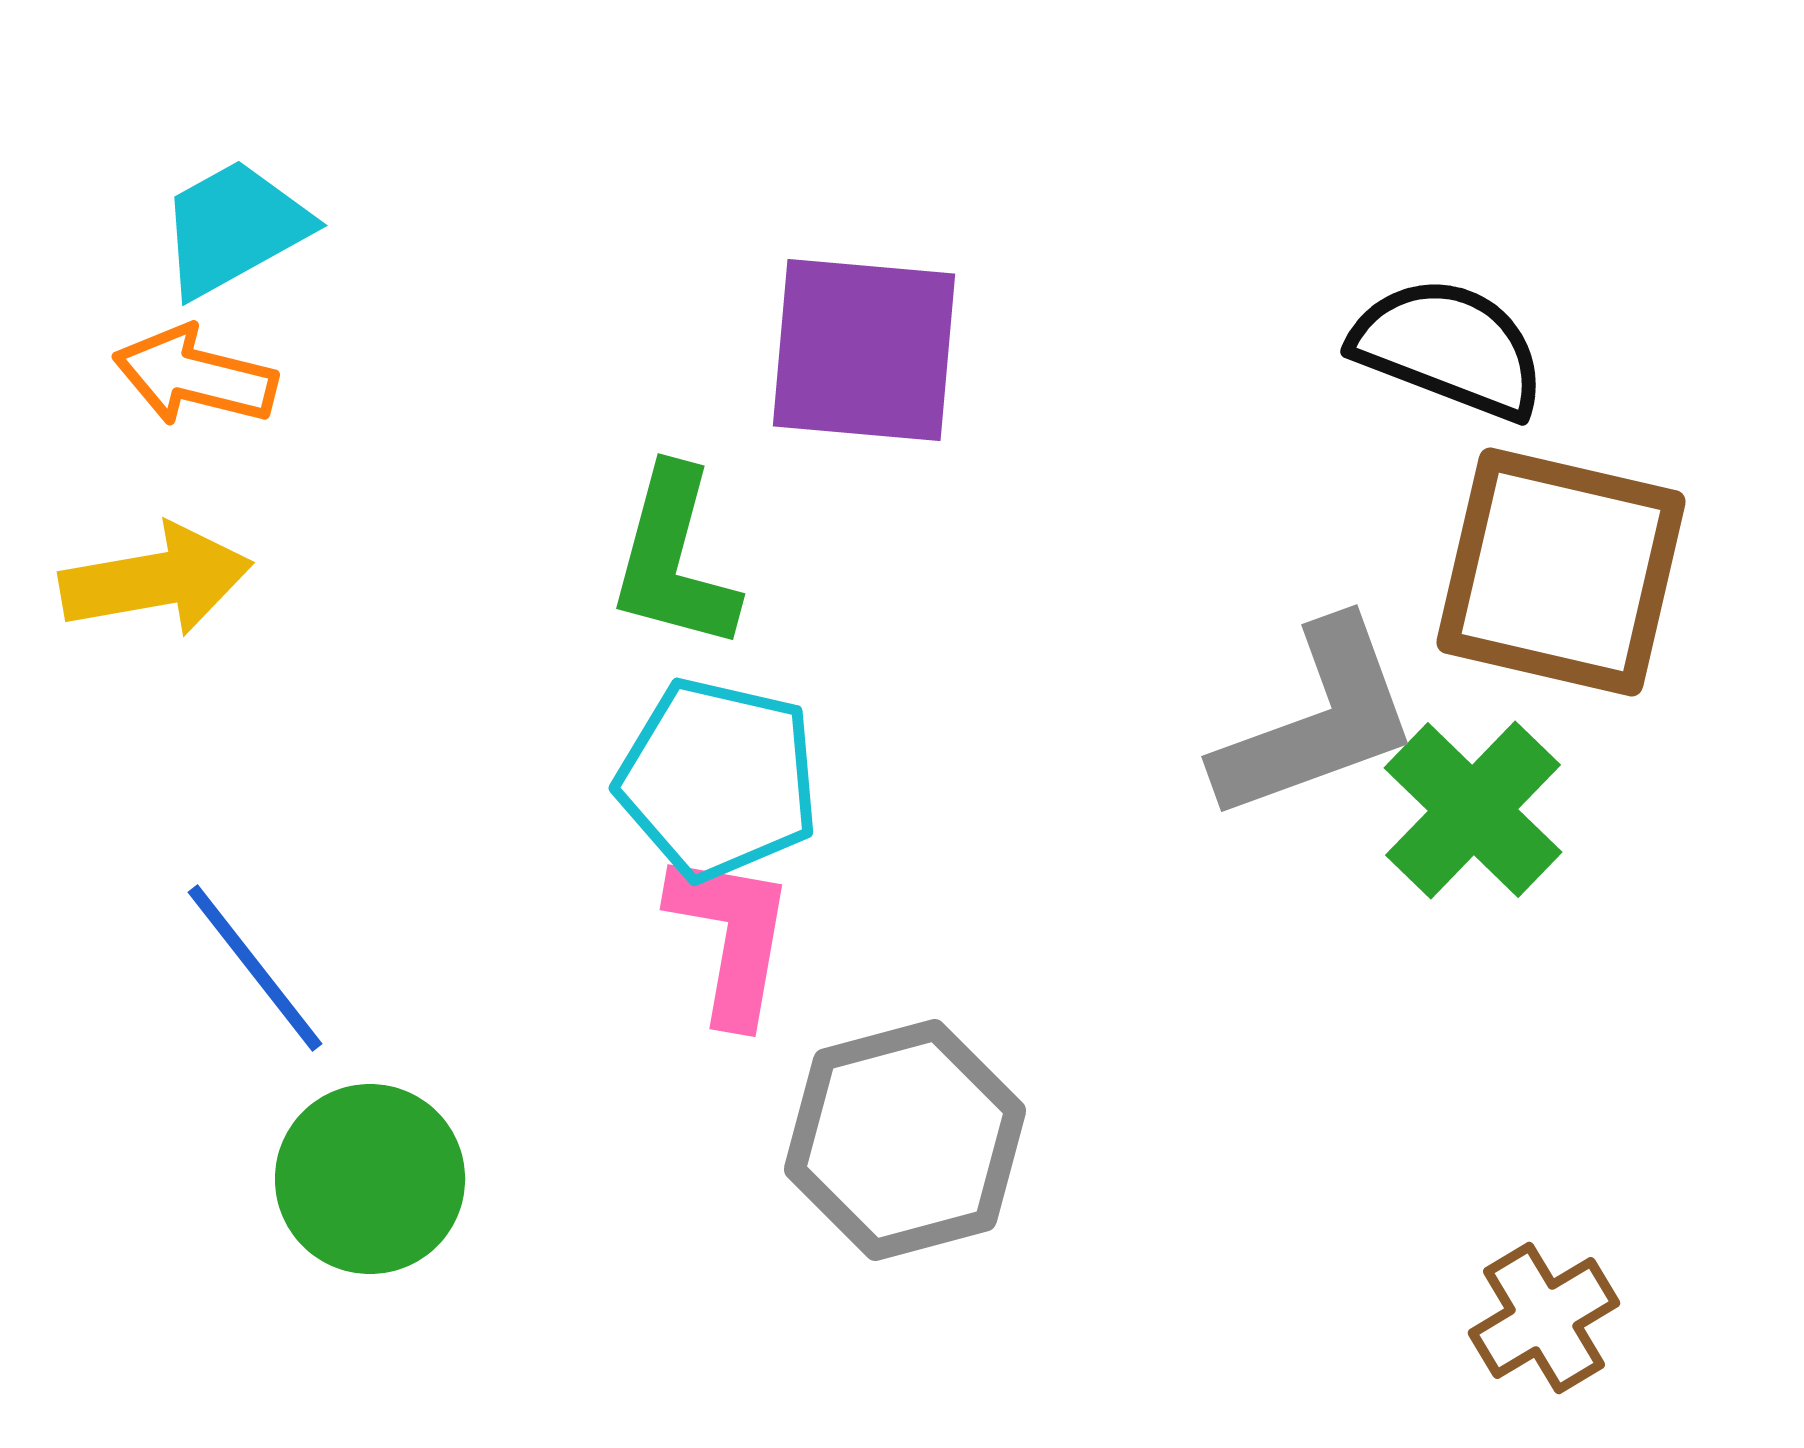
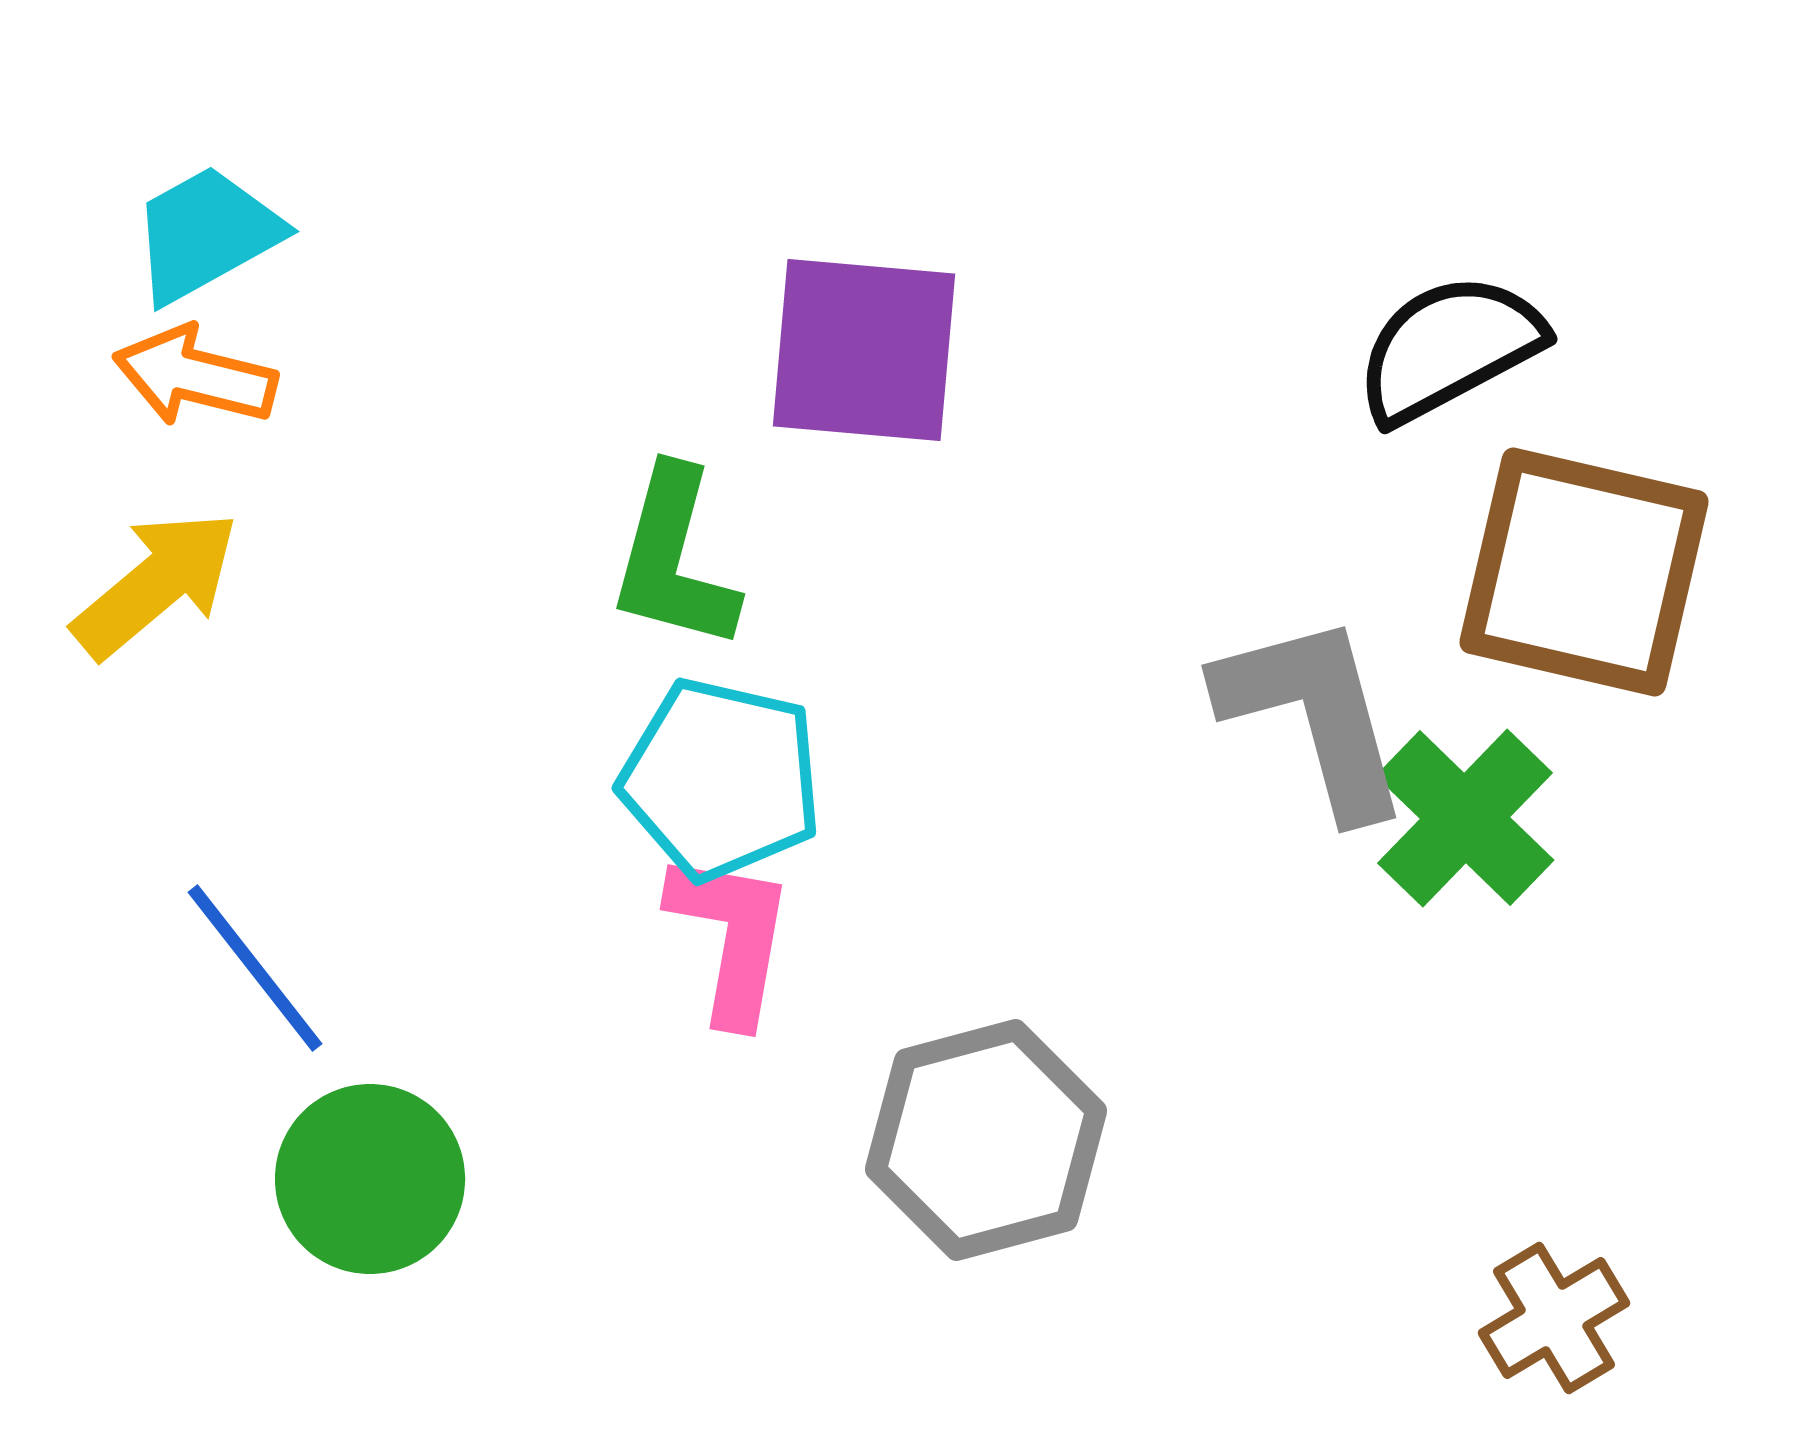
cyan trapezoid: moved 28 px left, 6 px down
black semicircle: rotated 49 degrees counterclockwise
brown square: moved 23 px right
yellow arrow: moved 4 px down; rotated 30 degrees counterclockwise
gray L-shape: moved 3 px left, 6 px up; rotated 85 degrees counterclockwise
cyan pentagon: moved 3 px right
green cross: moved 8 px left, 8 px down
gray hexagon: moved 81 px right
brown cross: moved 10 px right
